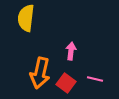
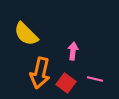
yellow semicircle: moved 16 px down; rotated 52 degrees counterclockwise
pink arrow: moved 2 px right
